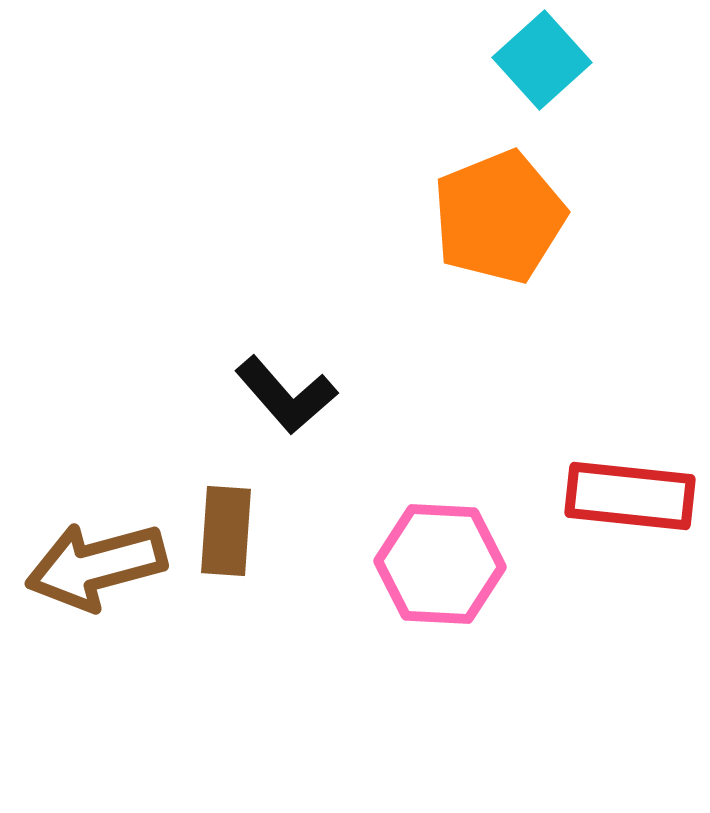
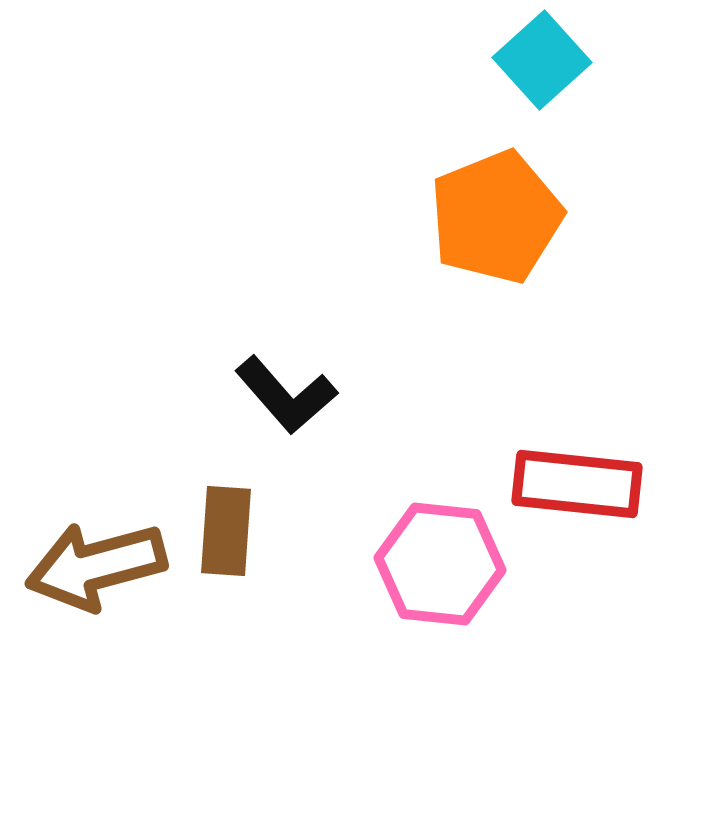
orange pentagon: moved 3 px left
red rectangle: moved 53 px left, 12 px up
pink hexagon: rotated 3 degrees clockwise
